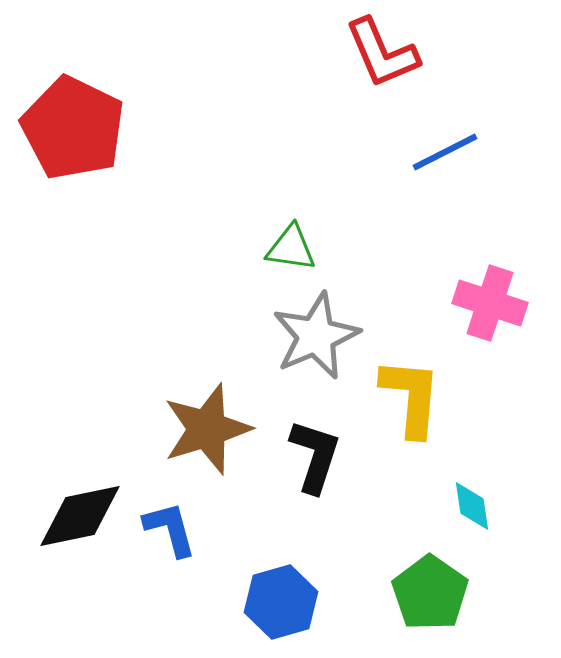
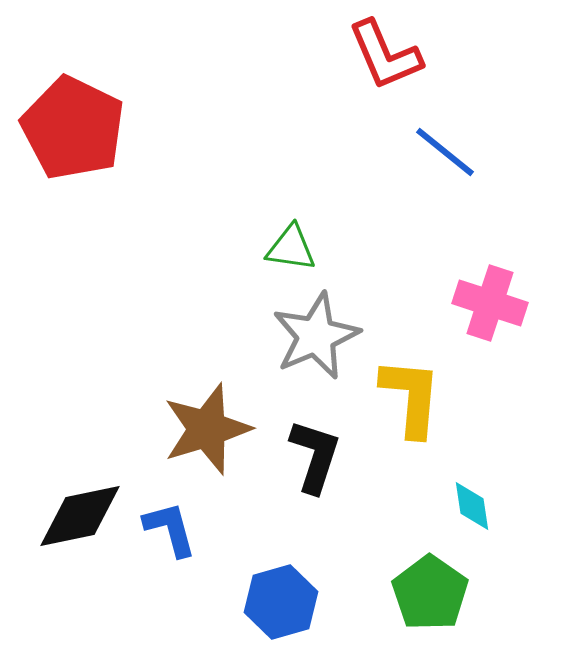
red L-shape: moved 3 px right, 2 px down
blue line: rotated 66 degrees clockwise
